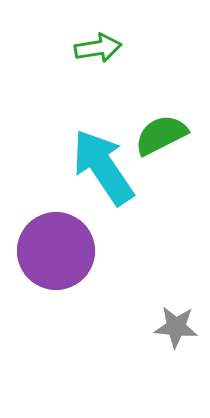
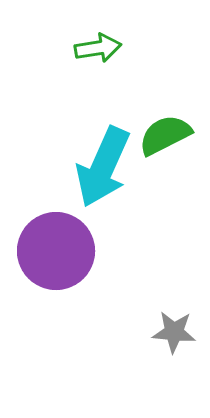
green semicircle: moved 4 px right
cyan arrow: rotated 122 degrees counterclockwise
gray star: moved 2 px left, 5 px down
